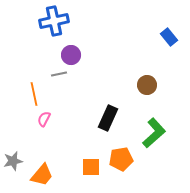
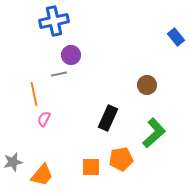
blue rectangle: moved 7 px right
gray star: moved 1 px down
